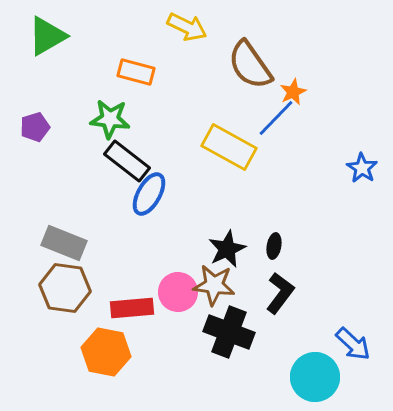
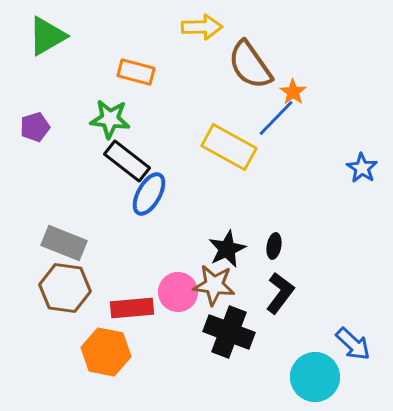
yellow arrow: moved 15 px right; rotated 27 degrees counterclockwise
orange star: rotated 12 degrees counterclockwise
